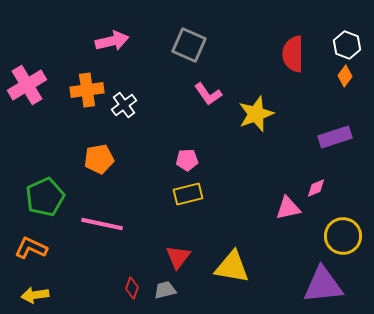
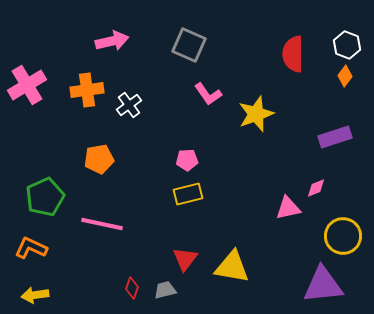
white cross: moved 5 px right
red triangle: moved 7 px right, 2 px down
